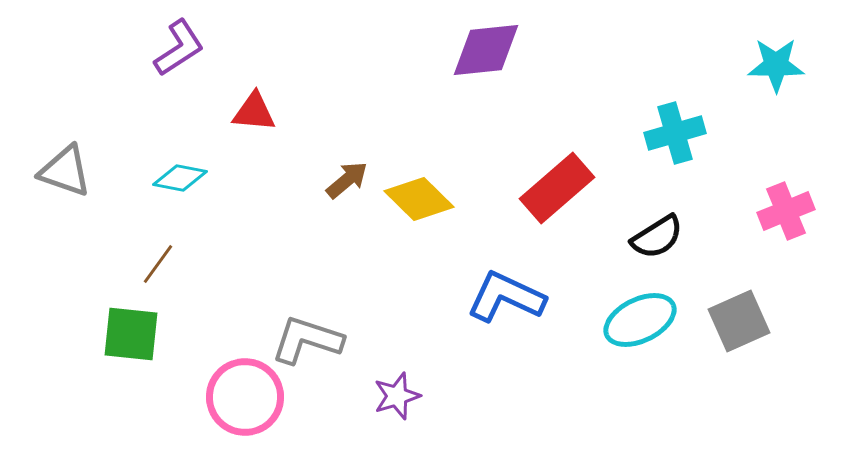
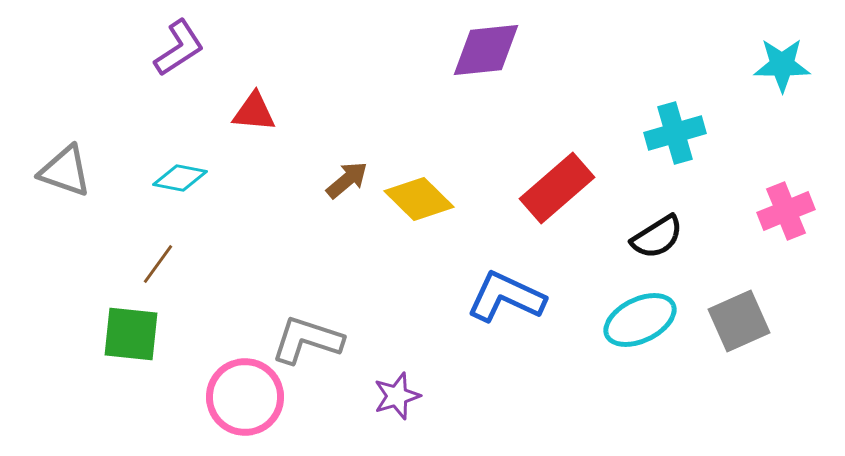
cyan star: moved 6 px right
